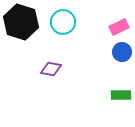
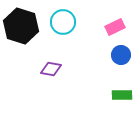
black hexagon: moved 4 px down
pink rectangle: moved 4 px left
blue circle: moved 1 px left, 3 px down
green rectangle: moved 1 px right
